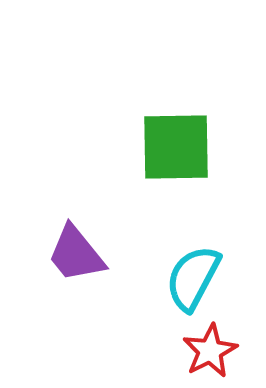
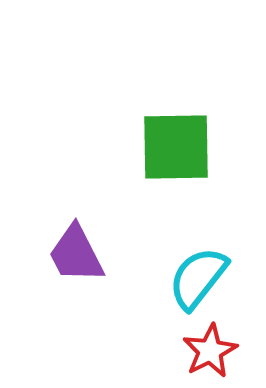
purple trapezoid: rotated 12 degrees clockwise
cyan semicircle: moved 5 px right; rotated 10 degrees clockwise
